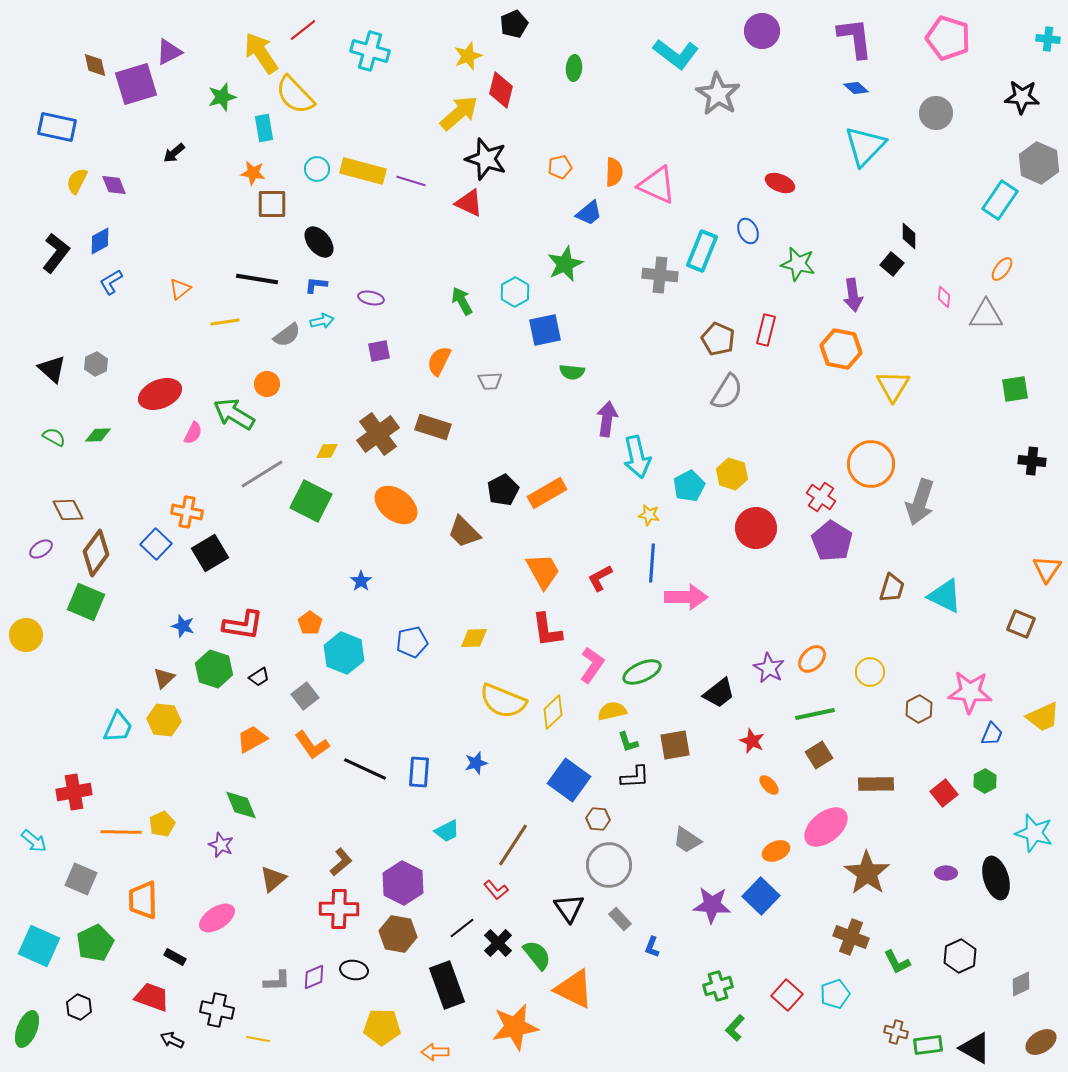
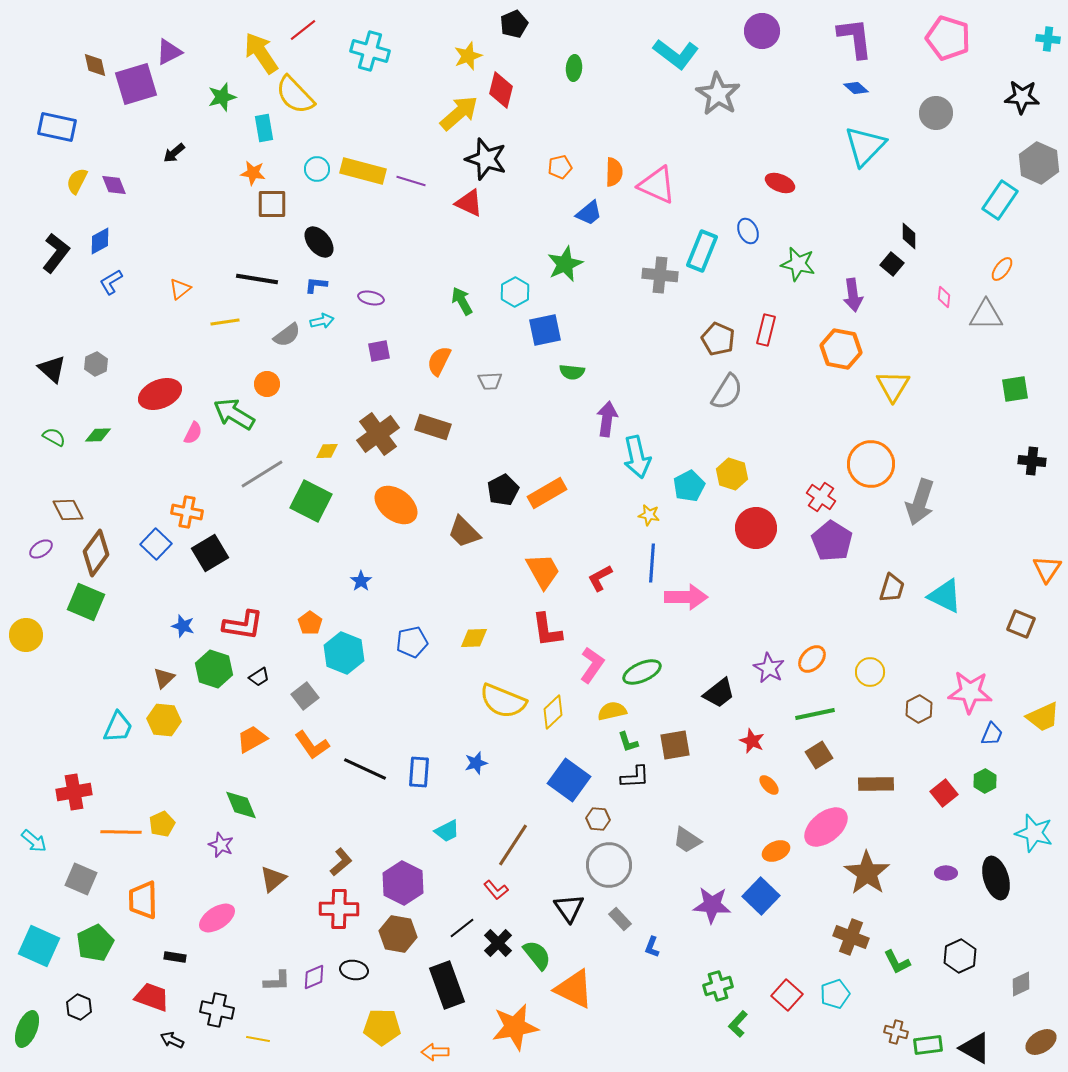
black rectangle at (175, 957): rotated 20 degrees counterclockwise
green L-shape at (735, 1028): moved 3 px right, 4 px up
